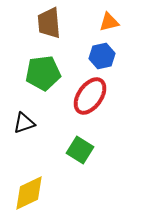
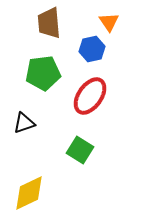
orange triangle: rotated 50 degrees counterclockwise
blue hexagon: moved 10 px left, 7 px up
